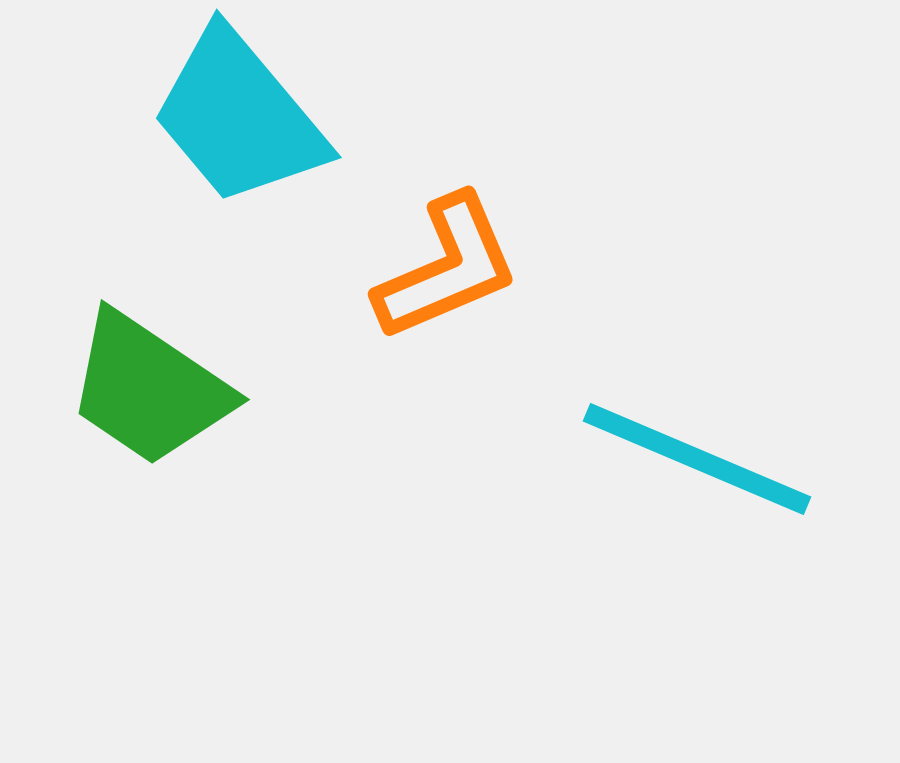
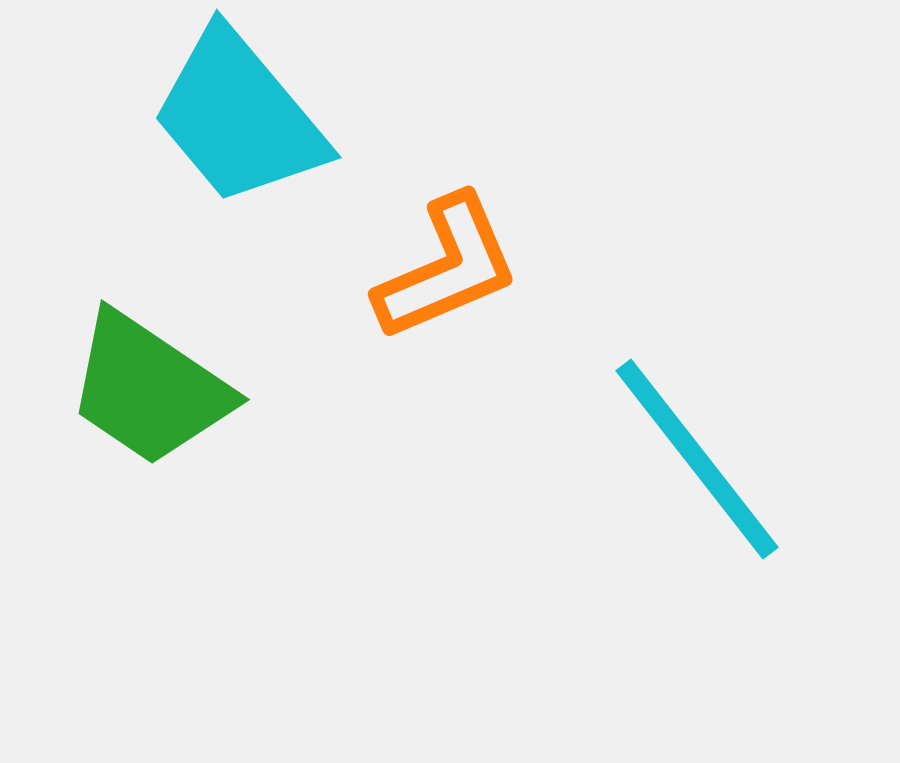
cyan line: rotated 29 degrees clockwise
